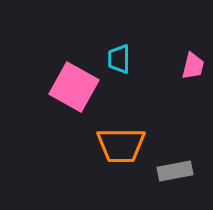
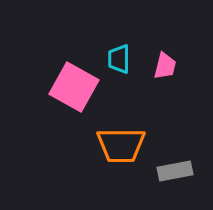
pink trapezoid: moved 28 px left
